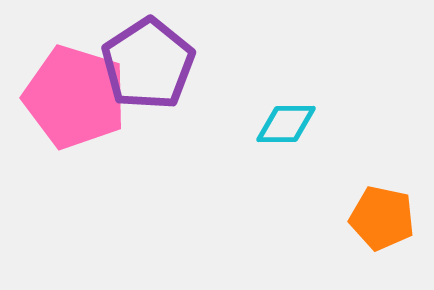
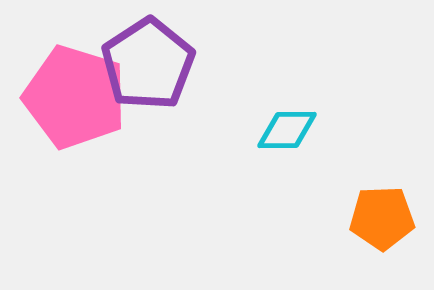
cyan diamond: moved 1 px right, 6 px down
orange pentagon: rotated 14 degrees counterclockwise
